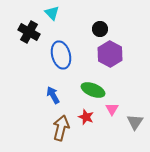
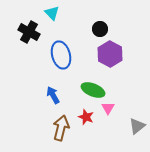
pink triangle: moved 4 px left, 1 px up
gray triangle: moved 2 px right, 4 px down; rotated 18 degrees clockwise
